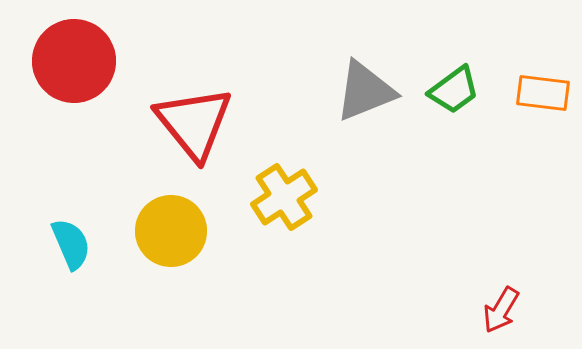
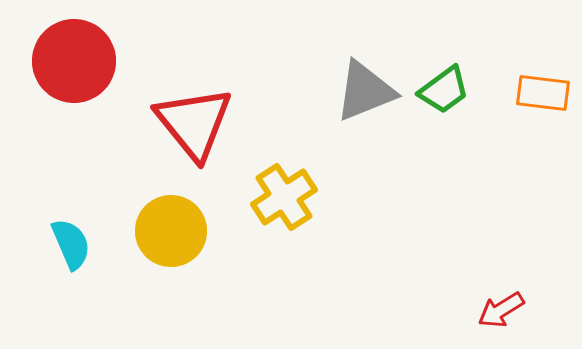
green trapezoid: moved 10 px left
red arrow: rotated 27 degrees clockwise
